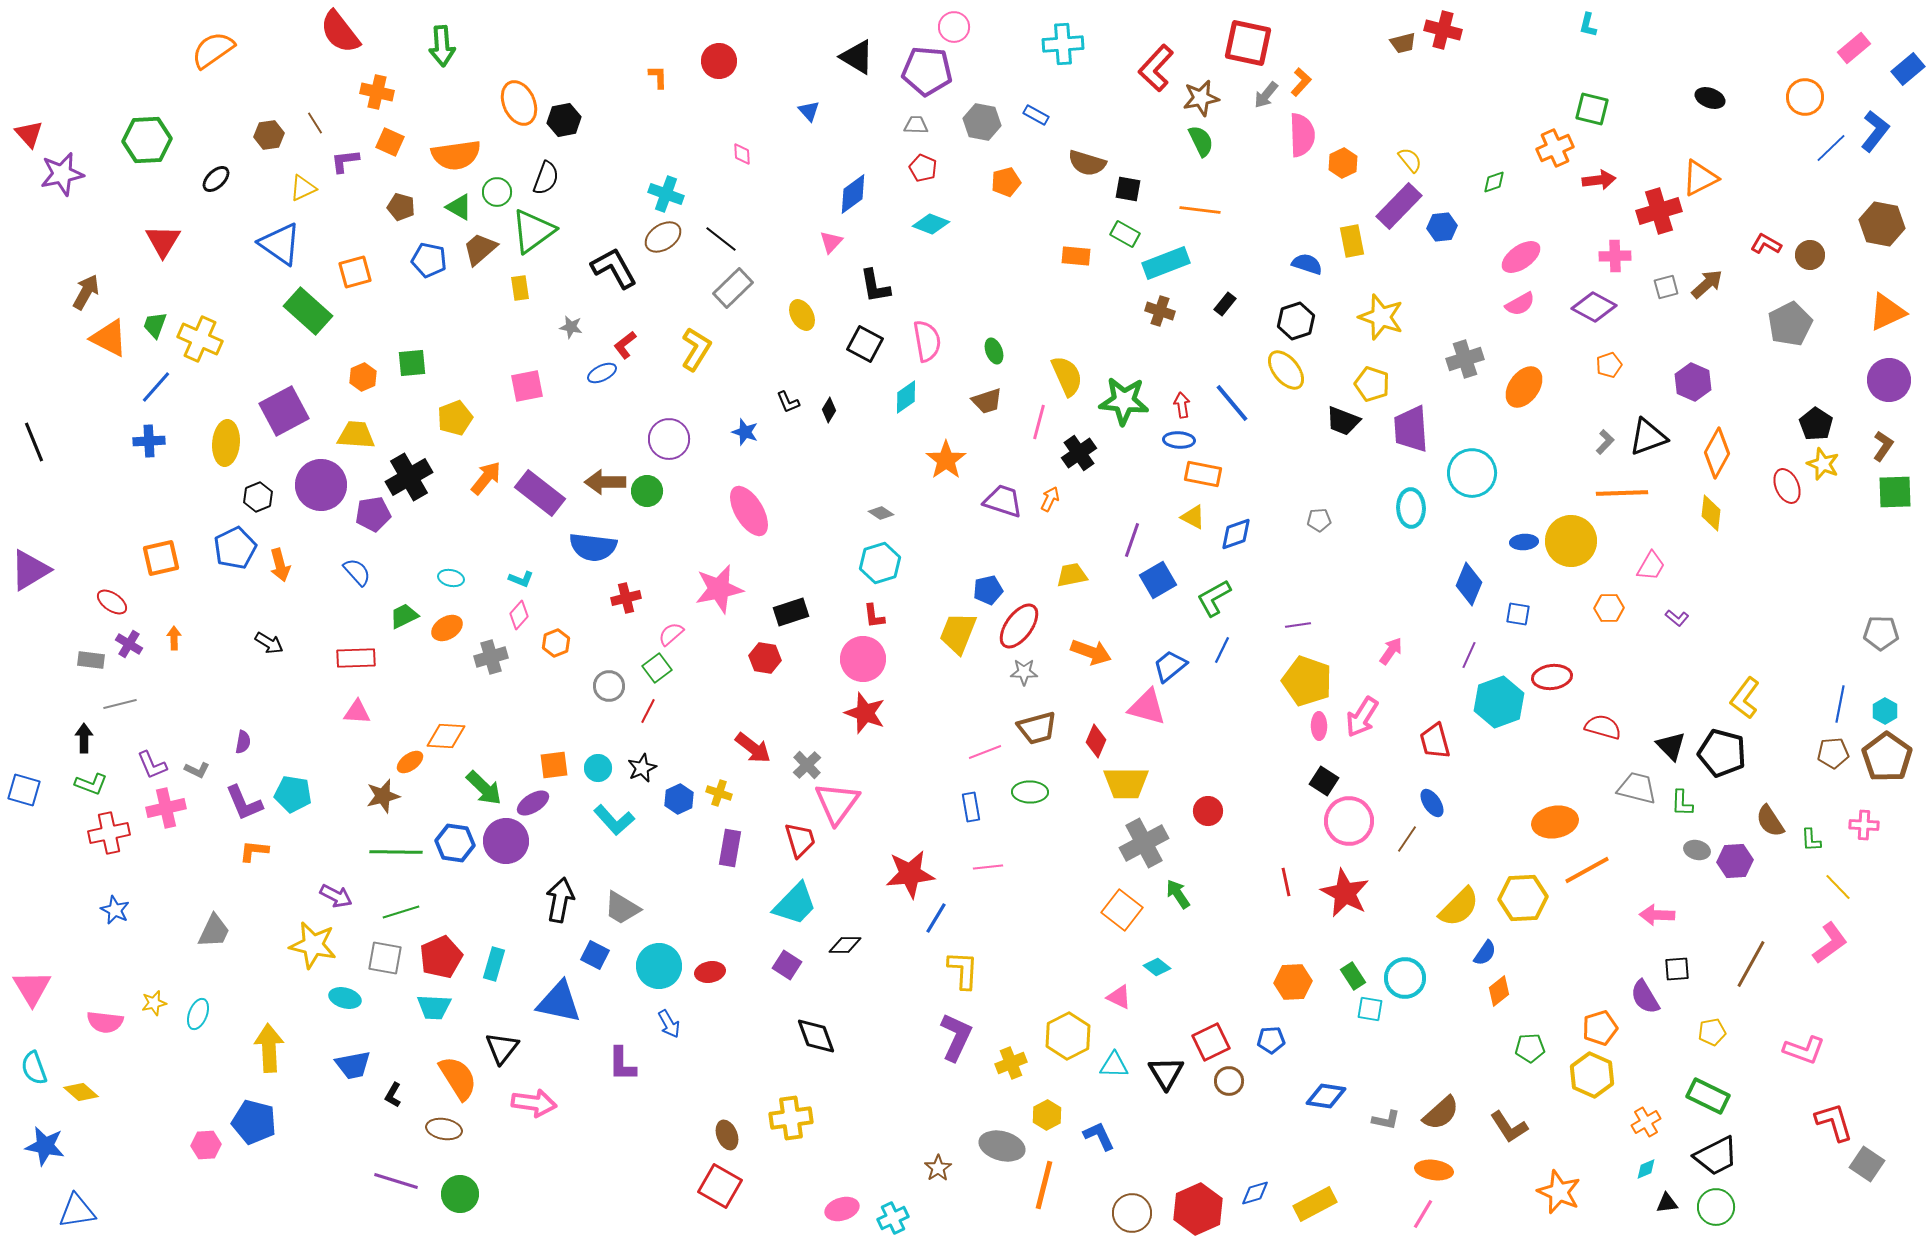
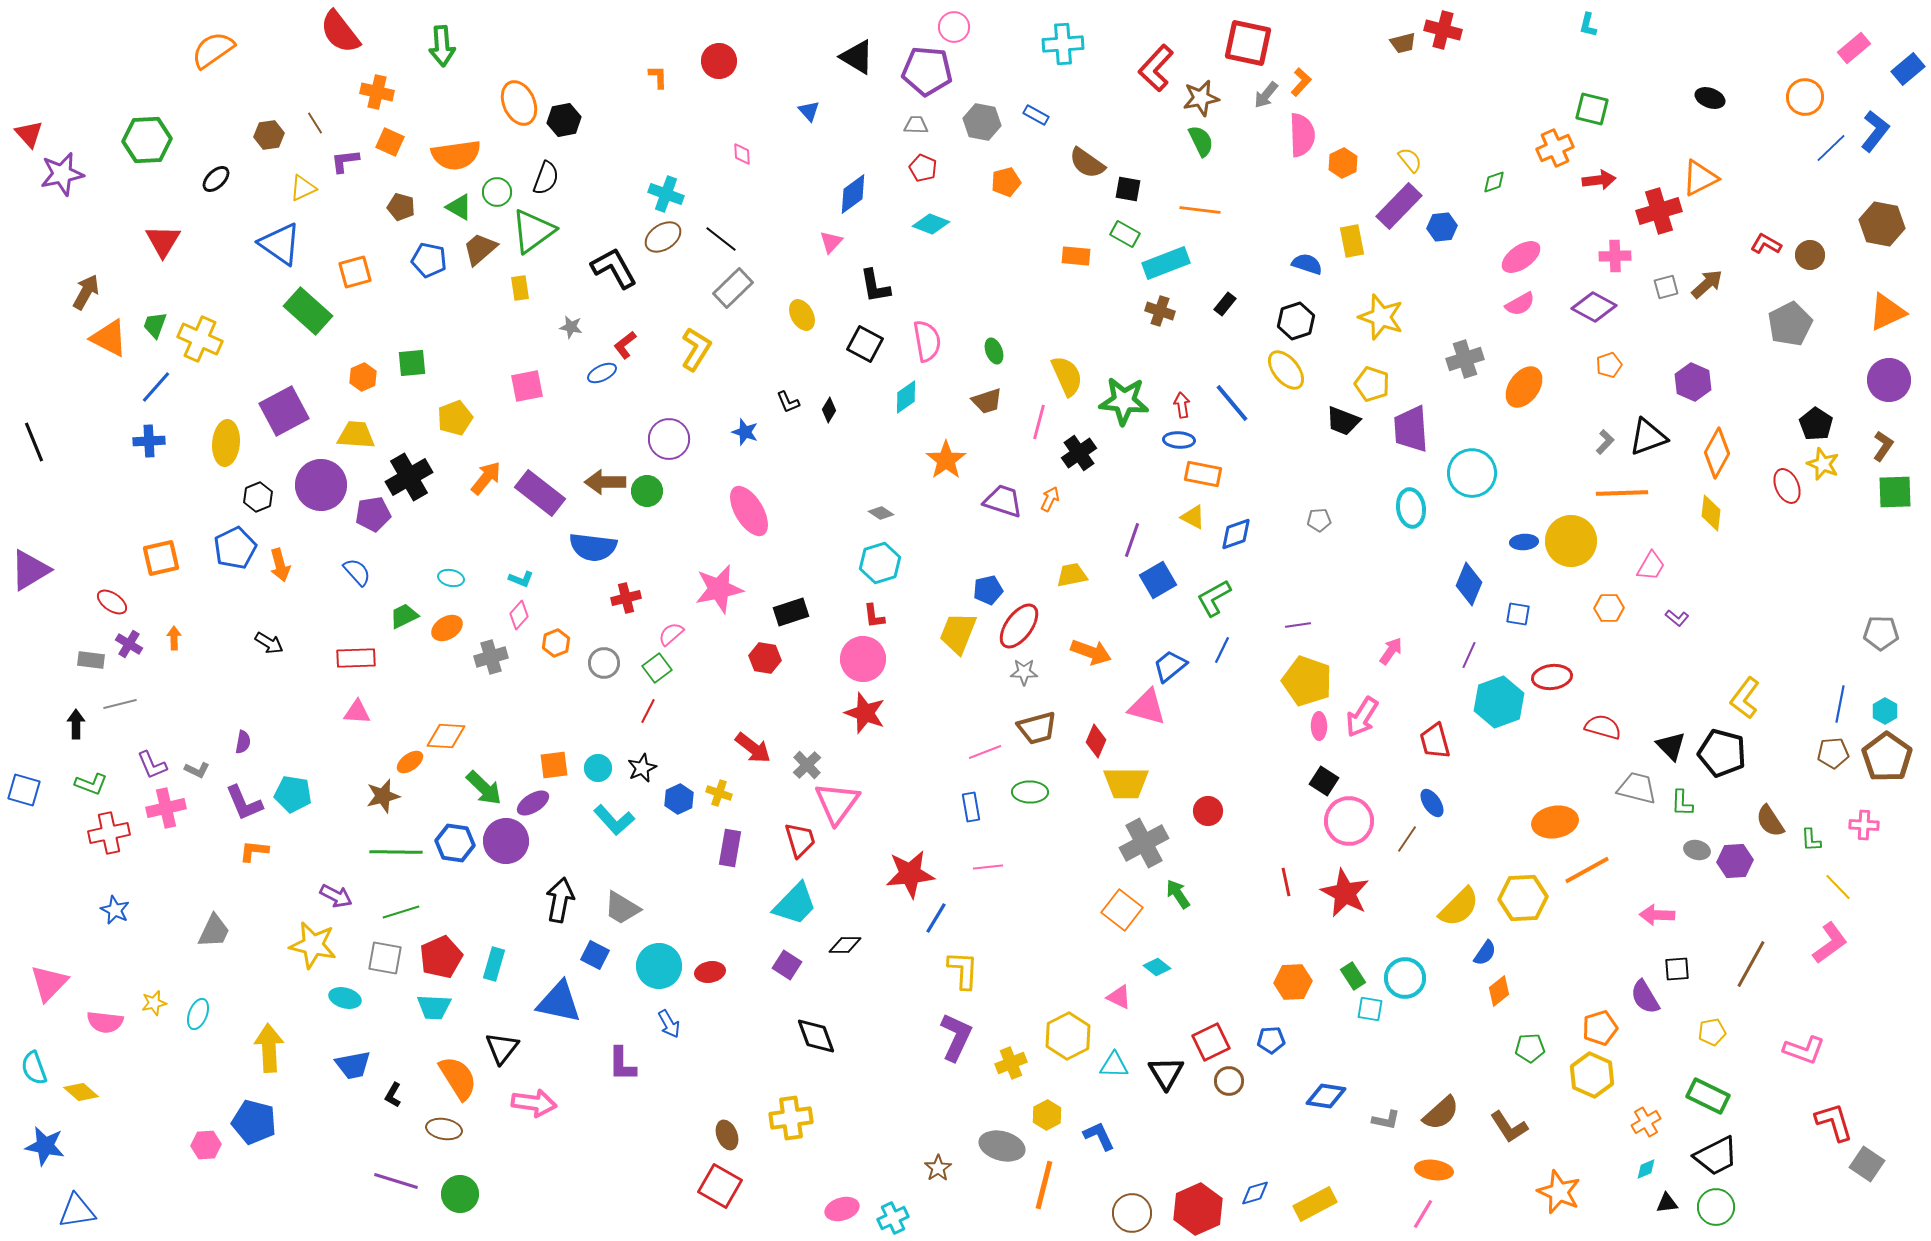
brown semicircle at (1087, 163): rotated 18 degrees clockwise
cyan ellipse at (1411, 508): rotated 6 degrees counterclockwise
gray circle at (609, 686): moved 5 px left, 23 px up
black arrow at (84, 738): moved 8 px left, 14 px up
pink triangle at (32, 988): moved 17 px right, 5 px up; rotated 15 degrees clockwise
